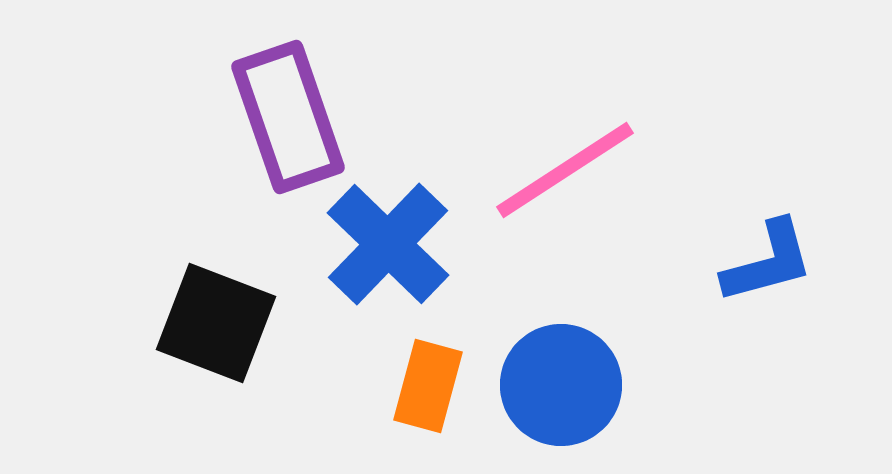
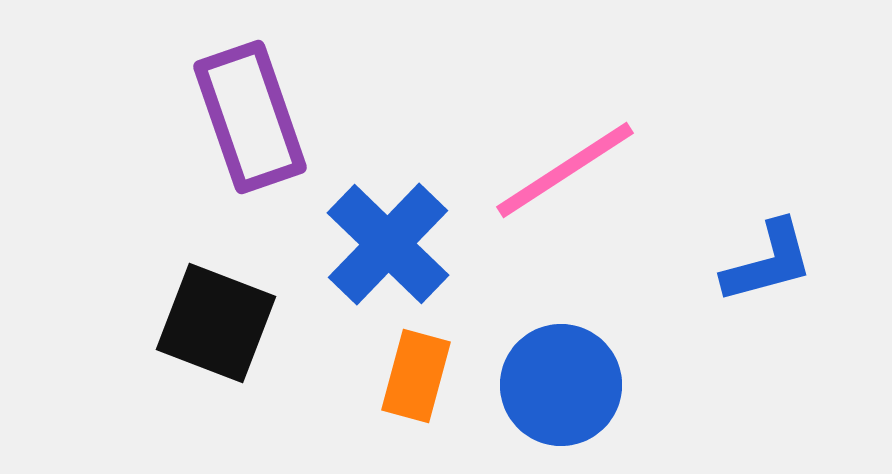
purple rectangle: moved 38 px left
orange rectangle: moved 12 px left, 10 px up
